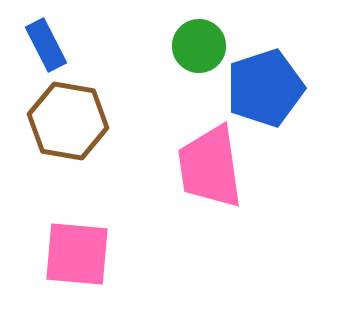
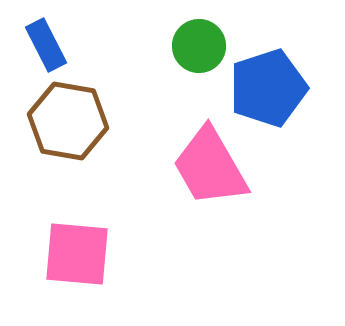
blue pentagon: moved 3 px right
pink trapezoid: rotated 22 degrees counterclockwise
